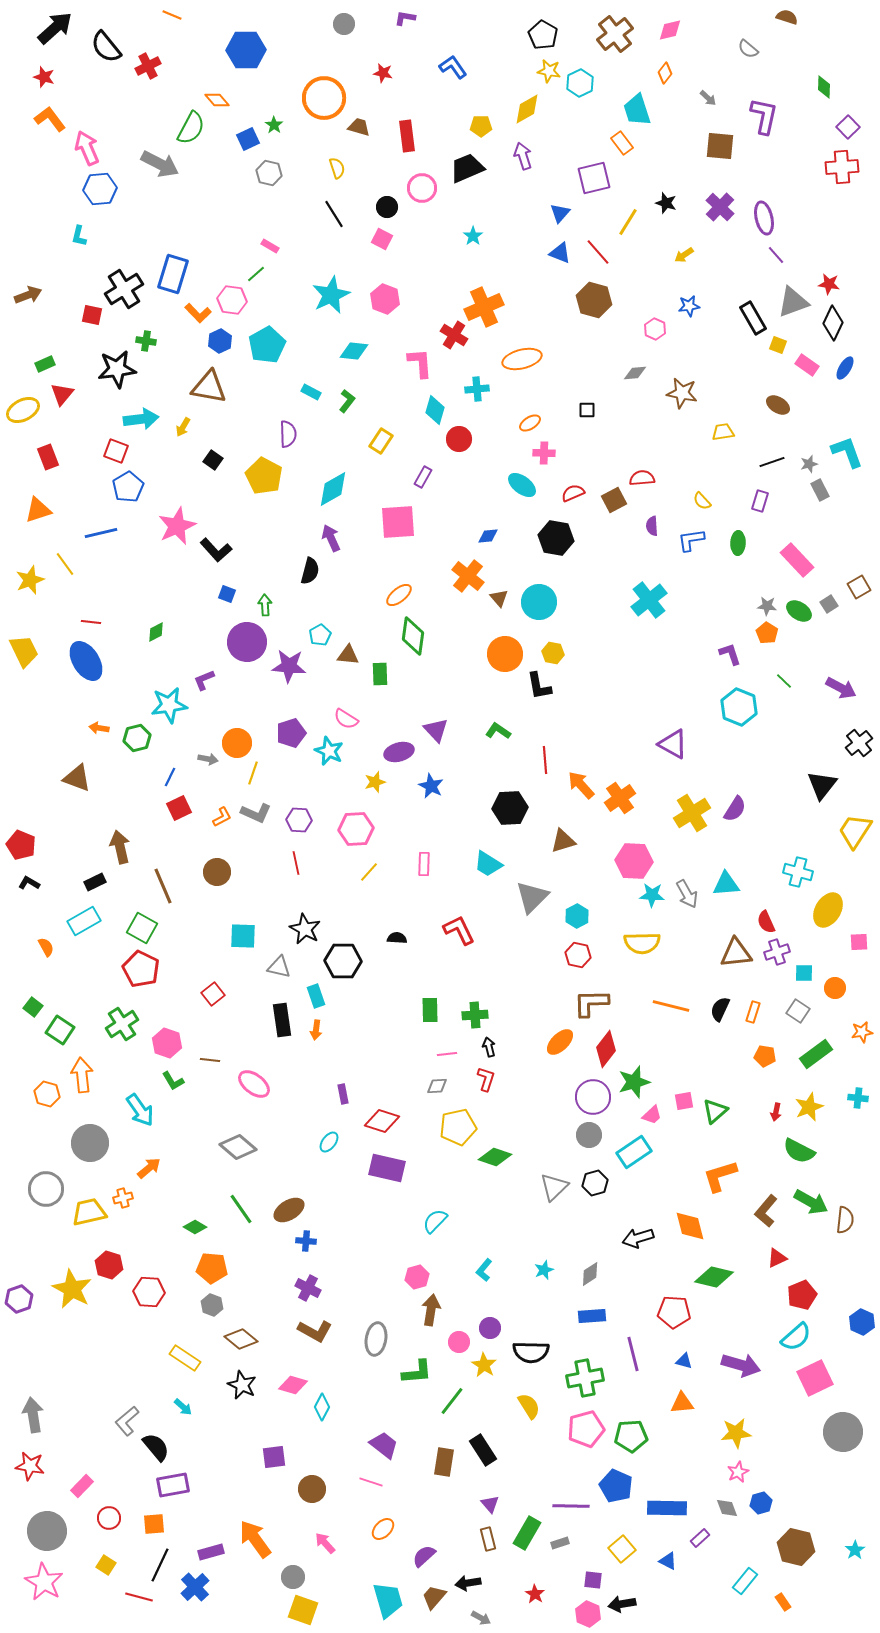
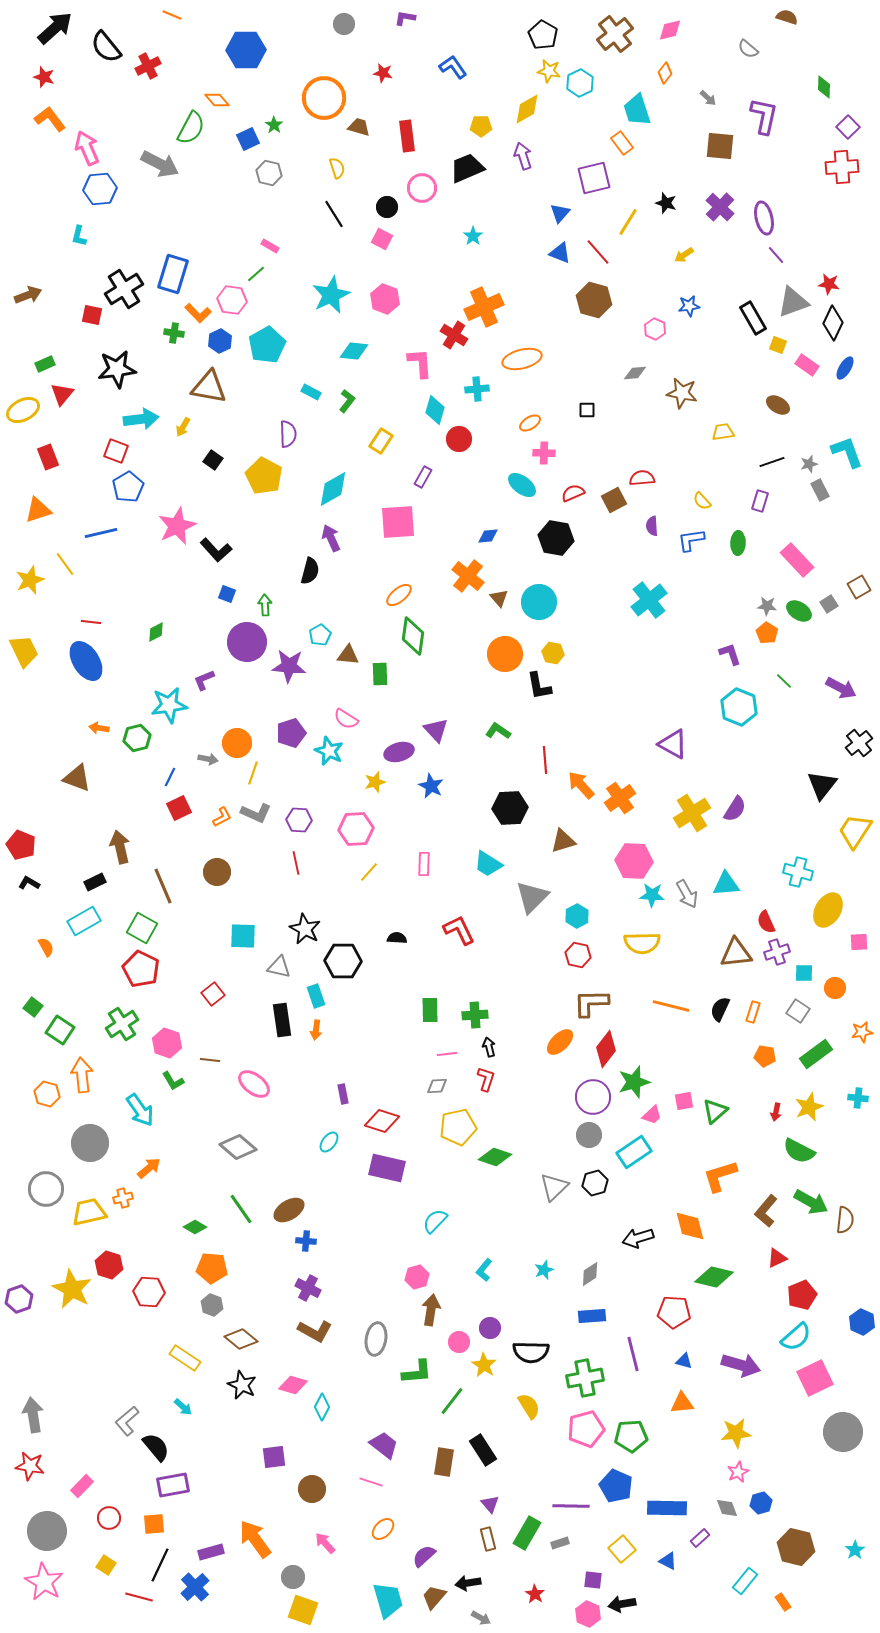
green cross at (146, 341): moved 28 px right, 8 px up
